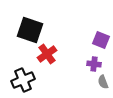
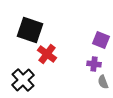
red cross: rotated 18 degrees counterclockwise
black cross: rotated 20 degrees counterclockwise
